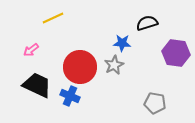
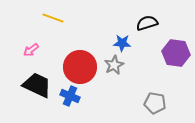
yellow line: rotated 45 degrees clockwise
